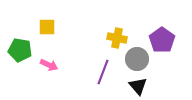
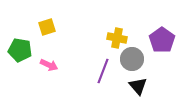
yellow square: rotated 18 degrees counterclockwise
gray circle: moved 5 px left
purple line: moved 1 px up
